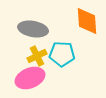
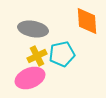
cyan pentagon: rotated 15 degrees counterclockwise
